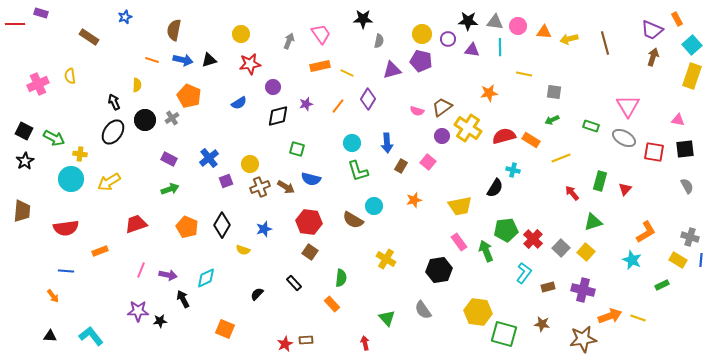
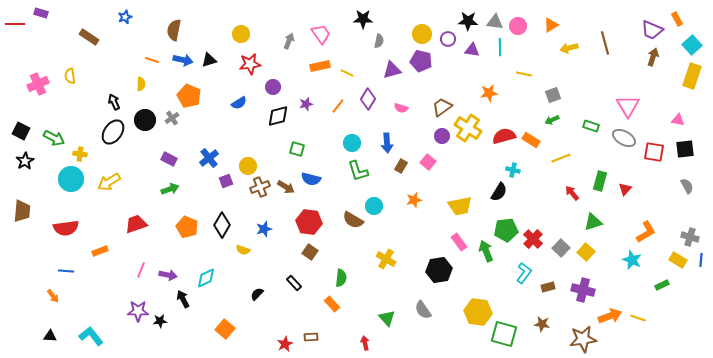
orange triangle at (544, 32): moved 7 px right, 7 px up; rotated 35 degrees counterclockwise
yellow arrow at (569, 39): moved 9 px down
yellow semicircle at (137, 85): moved 4 px right, 1 px up
gray square at (554, 92): moved 1 px left, 3 px down; rotated 28 degrees counterclockwise
pink semicircle at (417, 111): moved 16 px left, 3 px up
black square at (24, 131): moved 3 px left
yellow circle at (250, 164): moved 2 px left, 2 px down
black semicircle at (495, 188): moved 4 px right, 4 px down
orange square at (225, 329): rotated 18 degrees clockwise
brown rectangle at (306, 340): moved 5 px right, 3 px up
